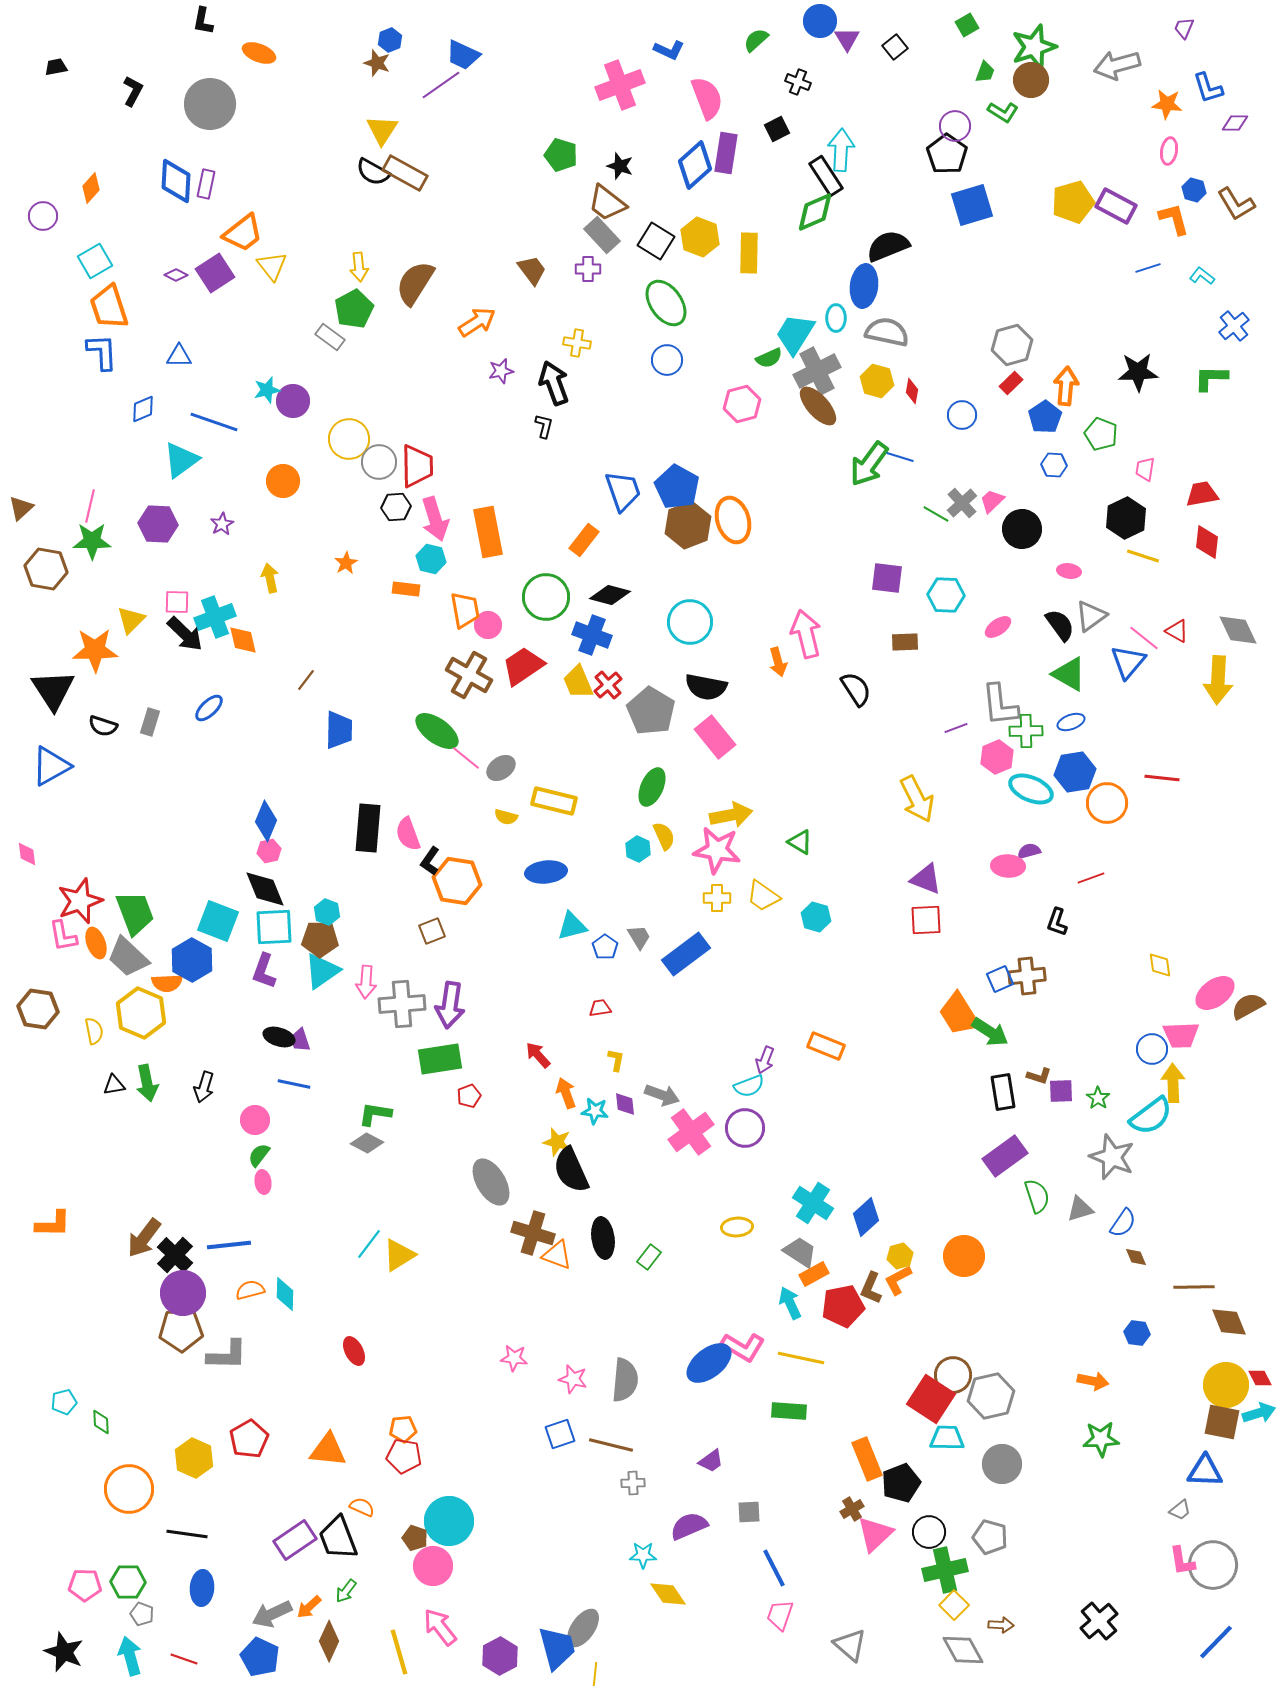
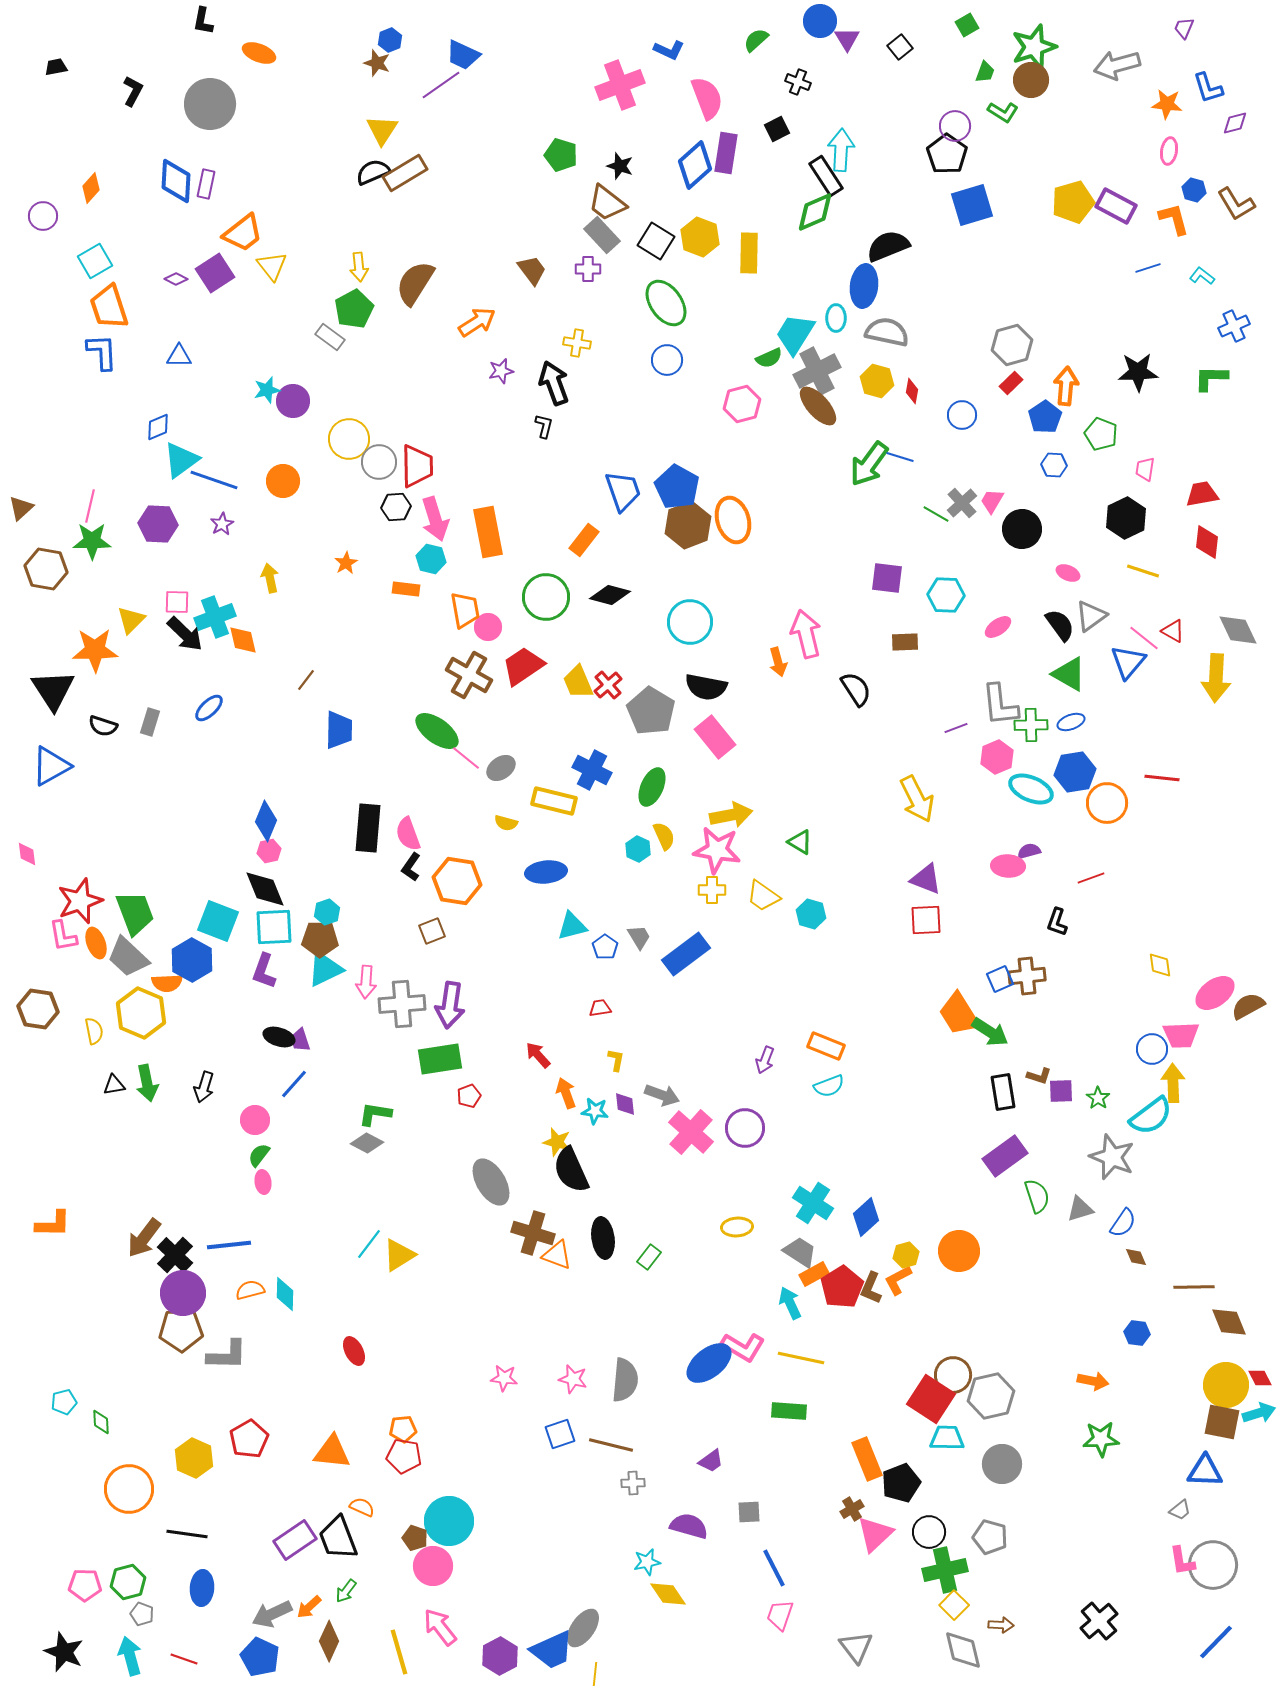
black square at (895, 47): moved 5 px right
purple diamond at (1235, 123): rotated 16 degrees counterclockwise
black semicircle at (373, 172): rotated 128 degrees clockwise
brown rectangle at (405, 173): rotated 60 degrees counterclockwise
purple diamond at (176, 275): moved 4 px down
blue cross at (1234, 326): rotated 16 degrees clockwise
blue diamond at (143, 409): moved 15 px right, 18 px down
blue line at (214, 422): moved 58 px down
pink trapezoid at (992, 501): rotated 16 degrees counterclockwise
yellow line at (1143, 556): moved 15 px down
pink ellipse at (1069, 571): moved 1 px left, 2 px down; rotated 15 degrees clockwise
pink circle at (488, 625): moved 2 px down
red triangle at (1177, 631): moved 4 px left
blue cross at (592, 635): moved 135 px down; rotated 6 degrees clockwise
yellow arrow at (1218, 680): moved 2 px left, 2 px up
green cross at (1026, 731): moved 5 px right, 6 px up
yellow semicircle at (506, 817): moved 6 px down
black L-shape at (430, 861): moved 19 px left, 6 px down
yellow cross at (717, 898): moved 5 px left, 8 px up
cyan hexagon at (327, 912): rotated 20 degrees clockwise
cyan hexagon at (816, 917): moved 5 px left, 3 px up
cyan triangle at (322, 971): moved 3 px right, 2 px up; rotated 9 degrees clockwise
blue line at (294, 1084): rotated 60 degrees counterclockwise
cyan semicircle at (749, 1086): moved 80 px right
pink cross at (691, 1132): rotated 12 degrees counterclockwise
yellow hexagon at (900, 1256): moved 6 px right, 1 px up
orange circle at (964, 1256): moved 5 px left, 5 px up
red pentagon at (843, 1306): moved 1 px left, 19 px up; rotated 21 degrees counterclockwise
pink star at (514, 1358): moved 10 px left, 20 px down
orange triangle at (328, 1450): moved 4 px right, 2 px down
purple semicircle at (689, 1526): rotated 39 degrees clockwise
cyan star at (643, 1555): moved 4 px right, 7 px down; rotated 12 degrees counterclockwise
green hexagon at (128, 1582): rotated 16 degrees counterclockwise
gray triangle at (850, 1645): moved 6 px right, 2 px down; rotated 12 degrees clockwise
blue trapezoid at (557, 1648): moved 5 px left, 2 px down; rotated 81 degrees clockwise
gray diamond at (963, 1650): rotated 15 degrees clockwise
